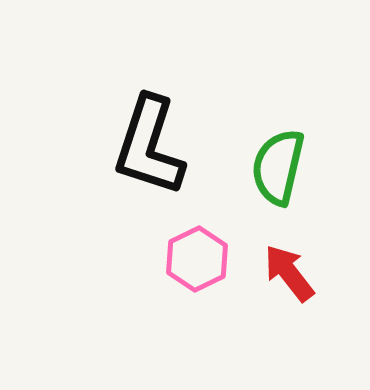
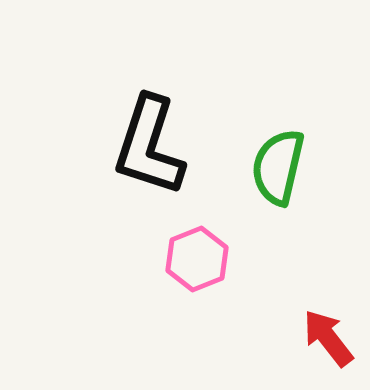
pink hexagon: rotated 4 degrees clockwise
red arrow: moved 39 px right, 65 px down
